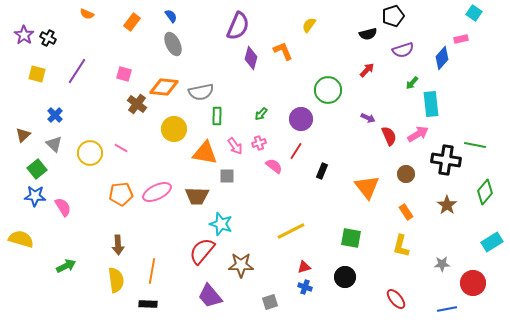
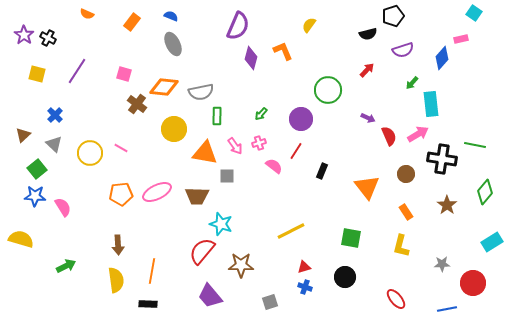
blue semicircle at (171, 16): rotated 32 degrees counterclockwise
black cross at (446, 160): moved 4 px left, 1 px up
